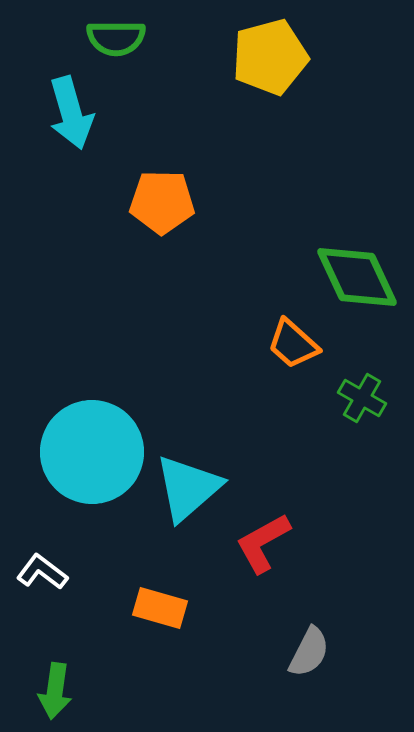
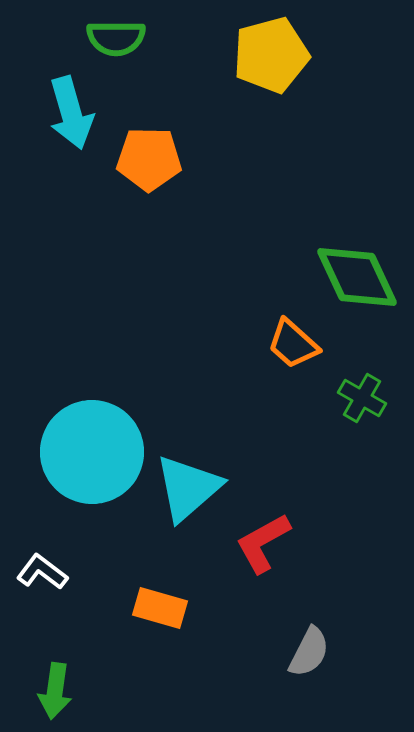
yellow pentagon: moved 1 px right, 2 px up
orange pentagon: moved 13 px left, 43 px up
